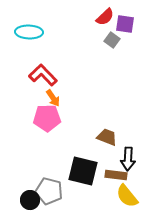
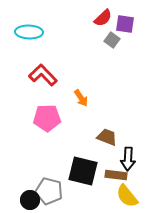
red semicircle: moved 2 px left, 1 px down
orange arrow: moved 28 px right
